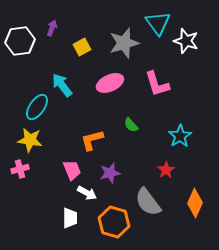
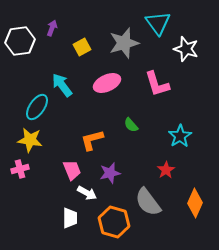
white star: moved 8 px down
pink ellipse: moved 3 px left
